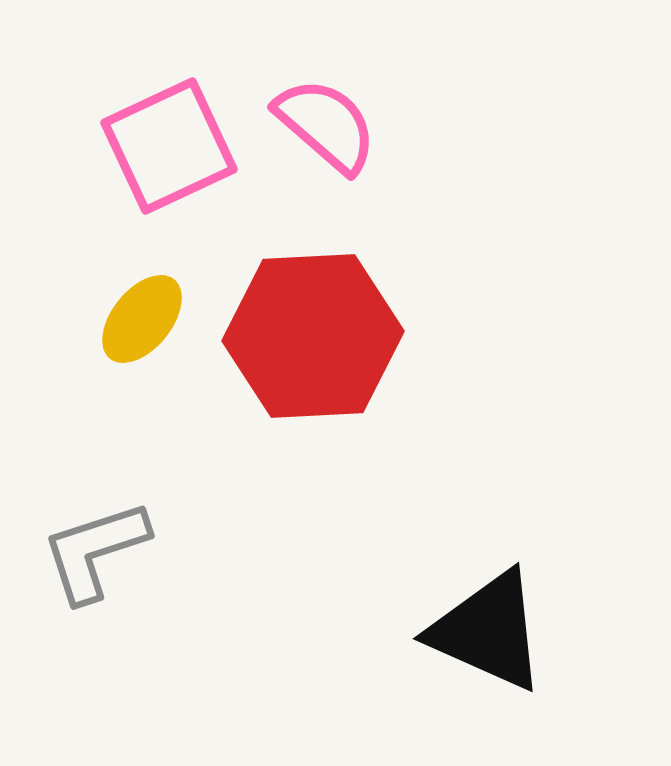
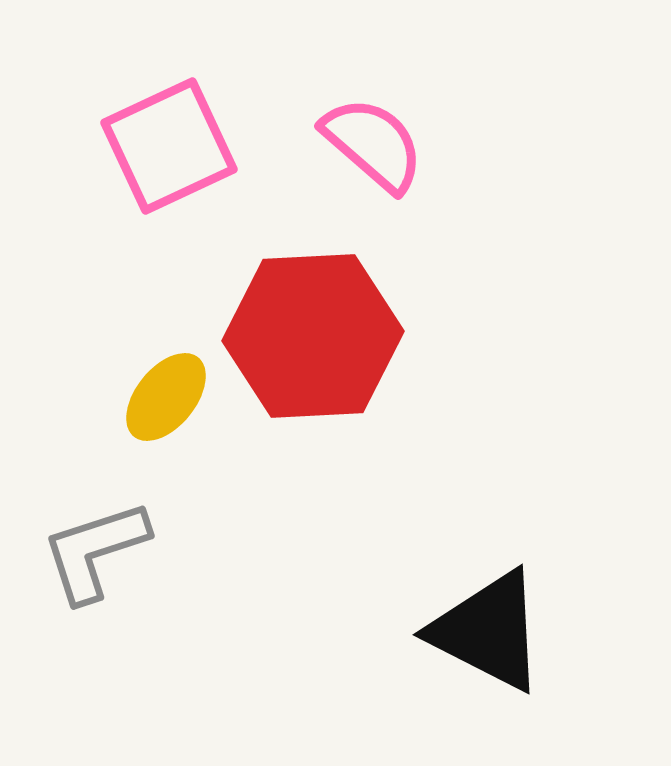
pink semicircle: moved 47 px right, 19 px down
yellow ellipse: moved 24 px right, 78 px down
black triangle: rotated 3 degrees clockwise
